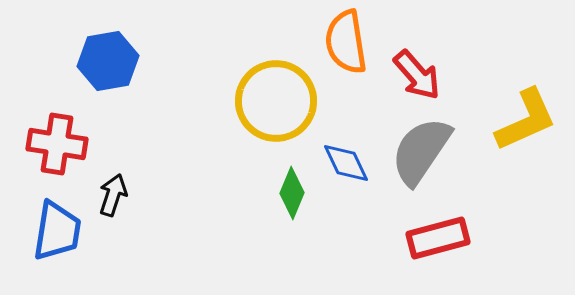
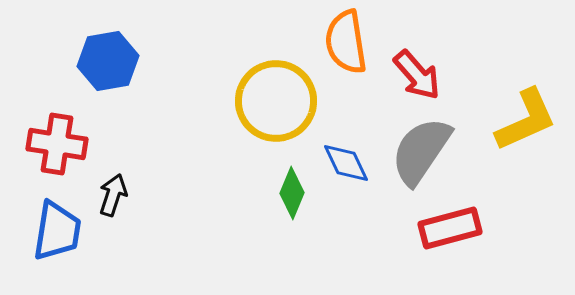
red rectangle: moved 12 px right, 10 px up
